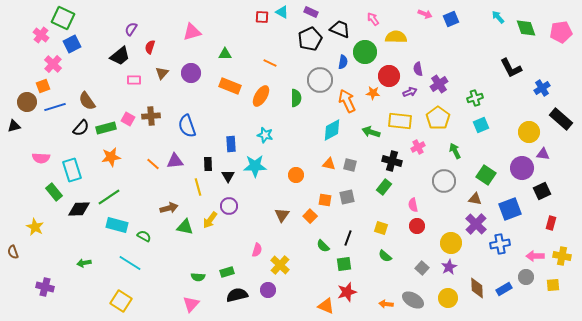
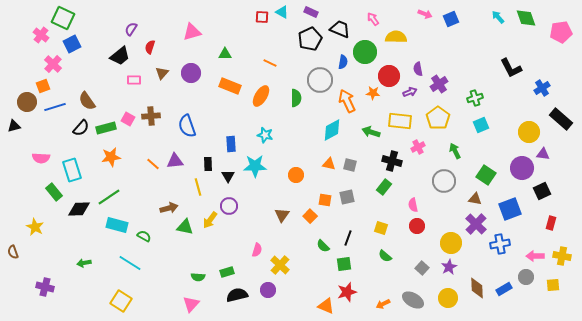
green diamond at (526, 28): moved 10 px up
orange arrow at (386, 304): moved 3 px left; rotated 32 degrees counterclockwise
